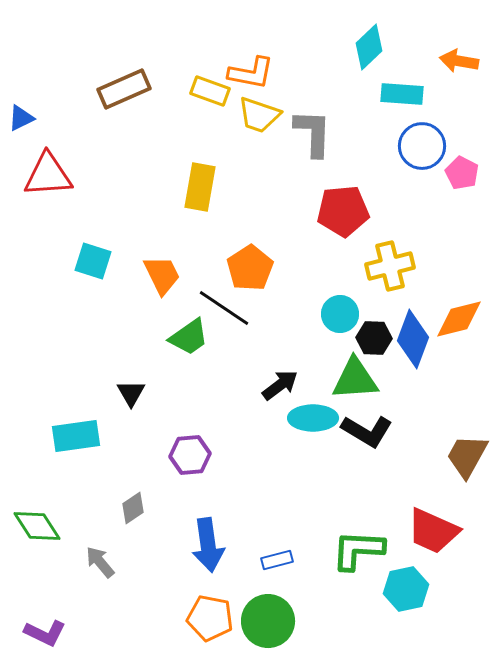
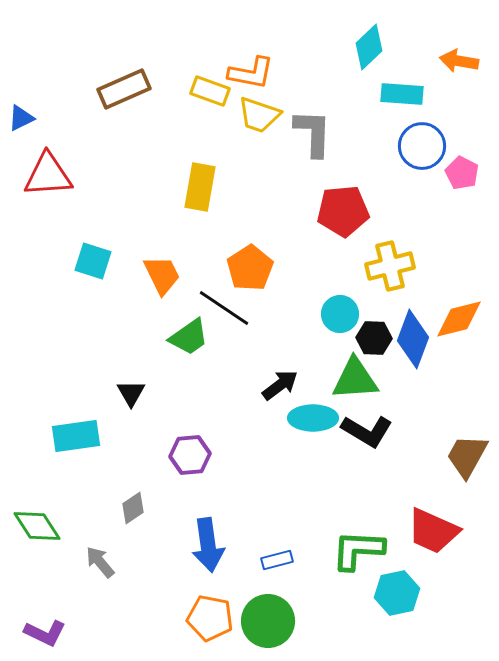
cyan hexagon at (406, 589): moved 9 px left, 4 px down
